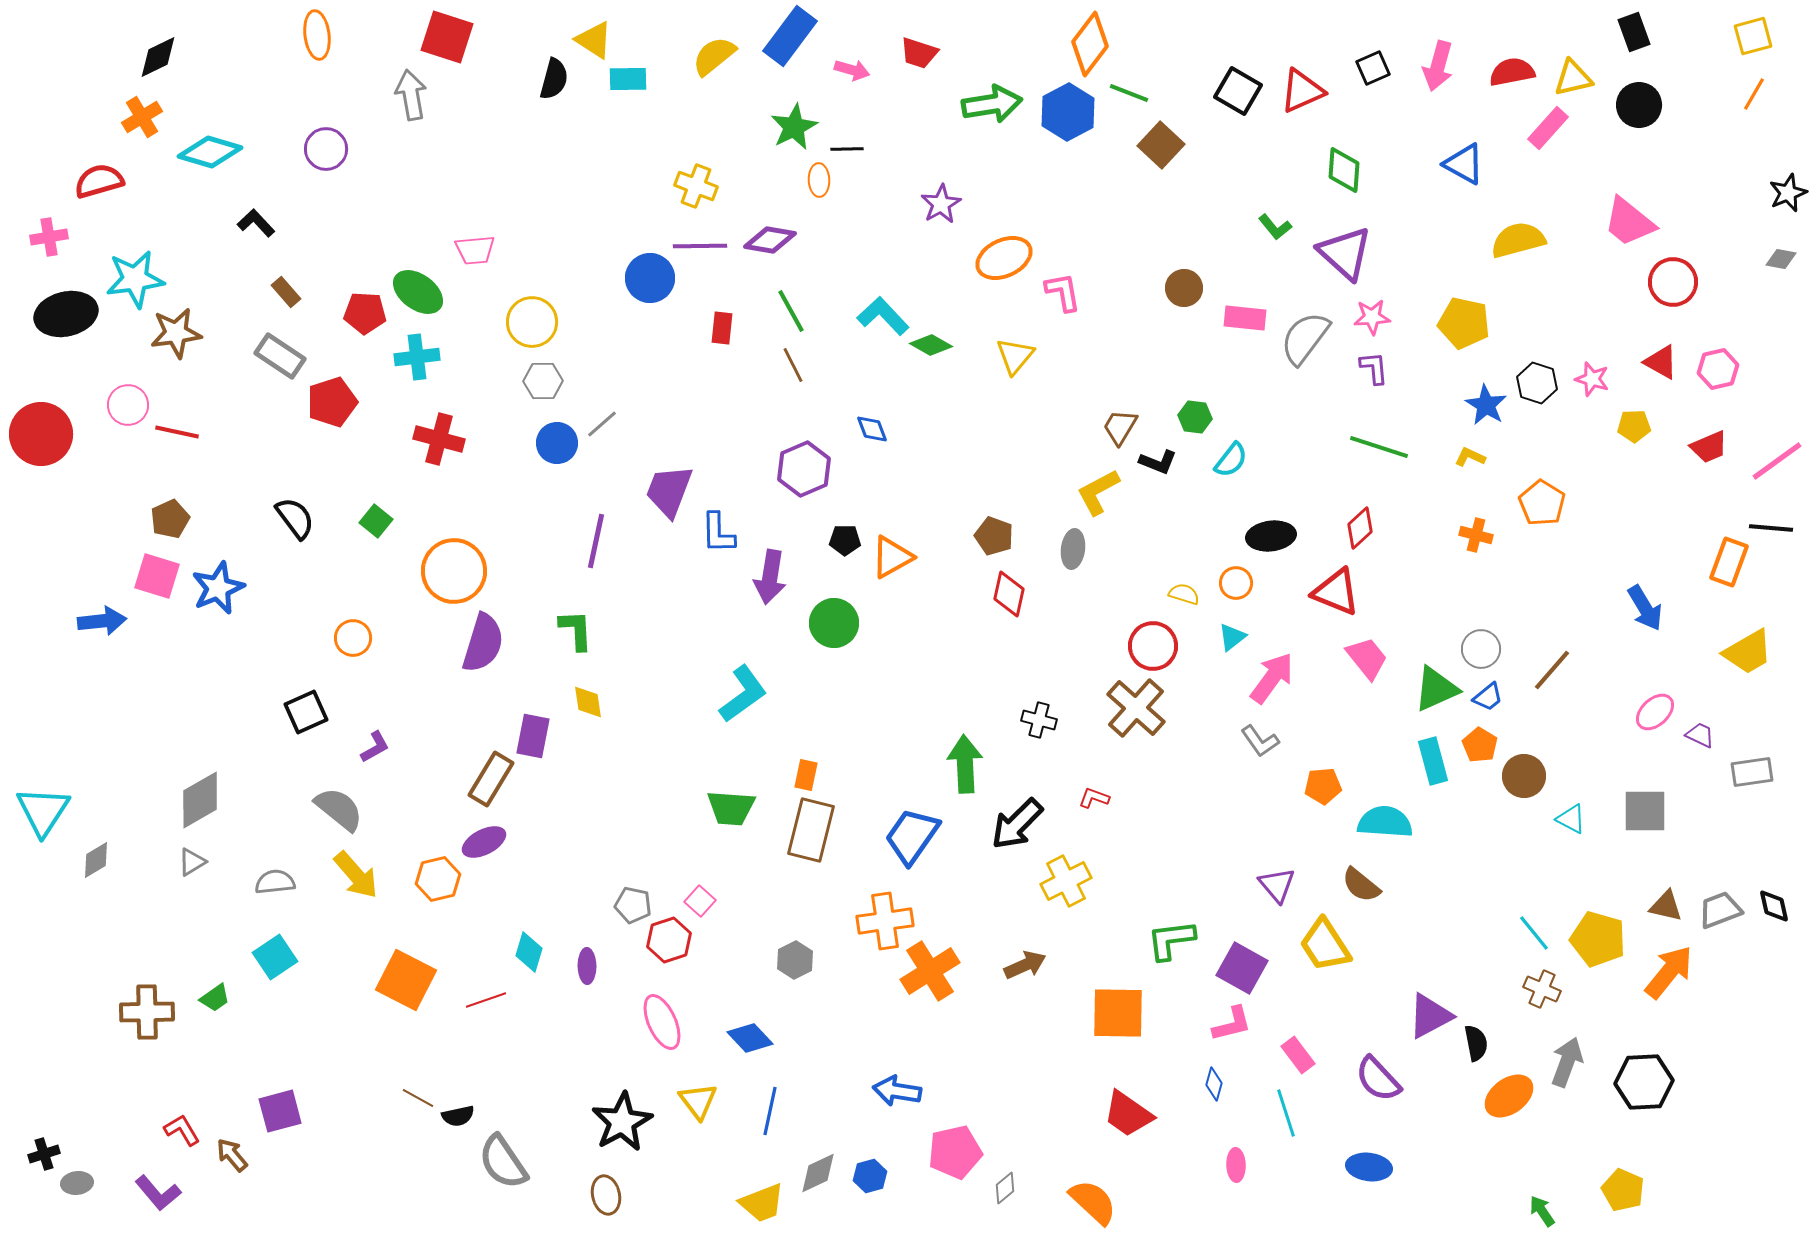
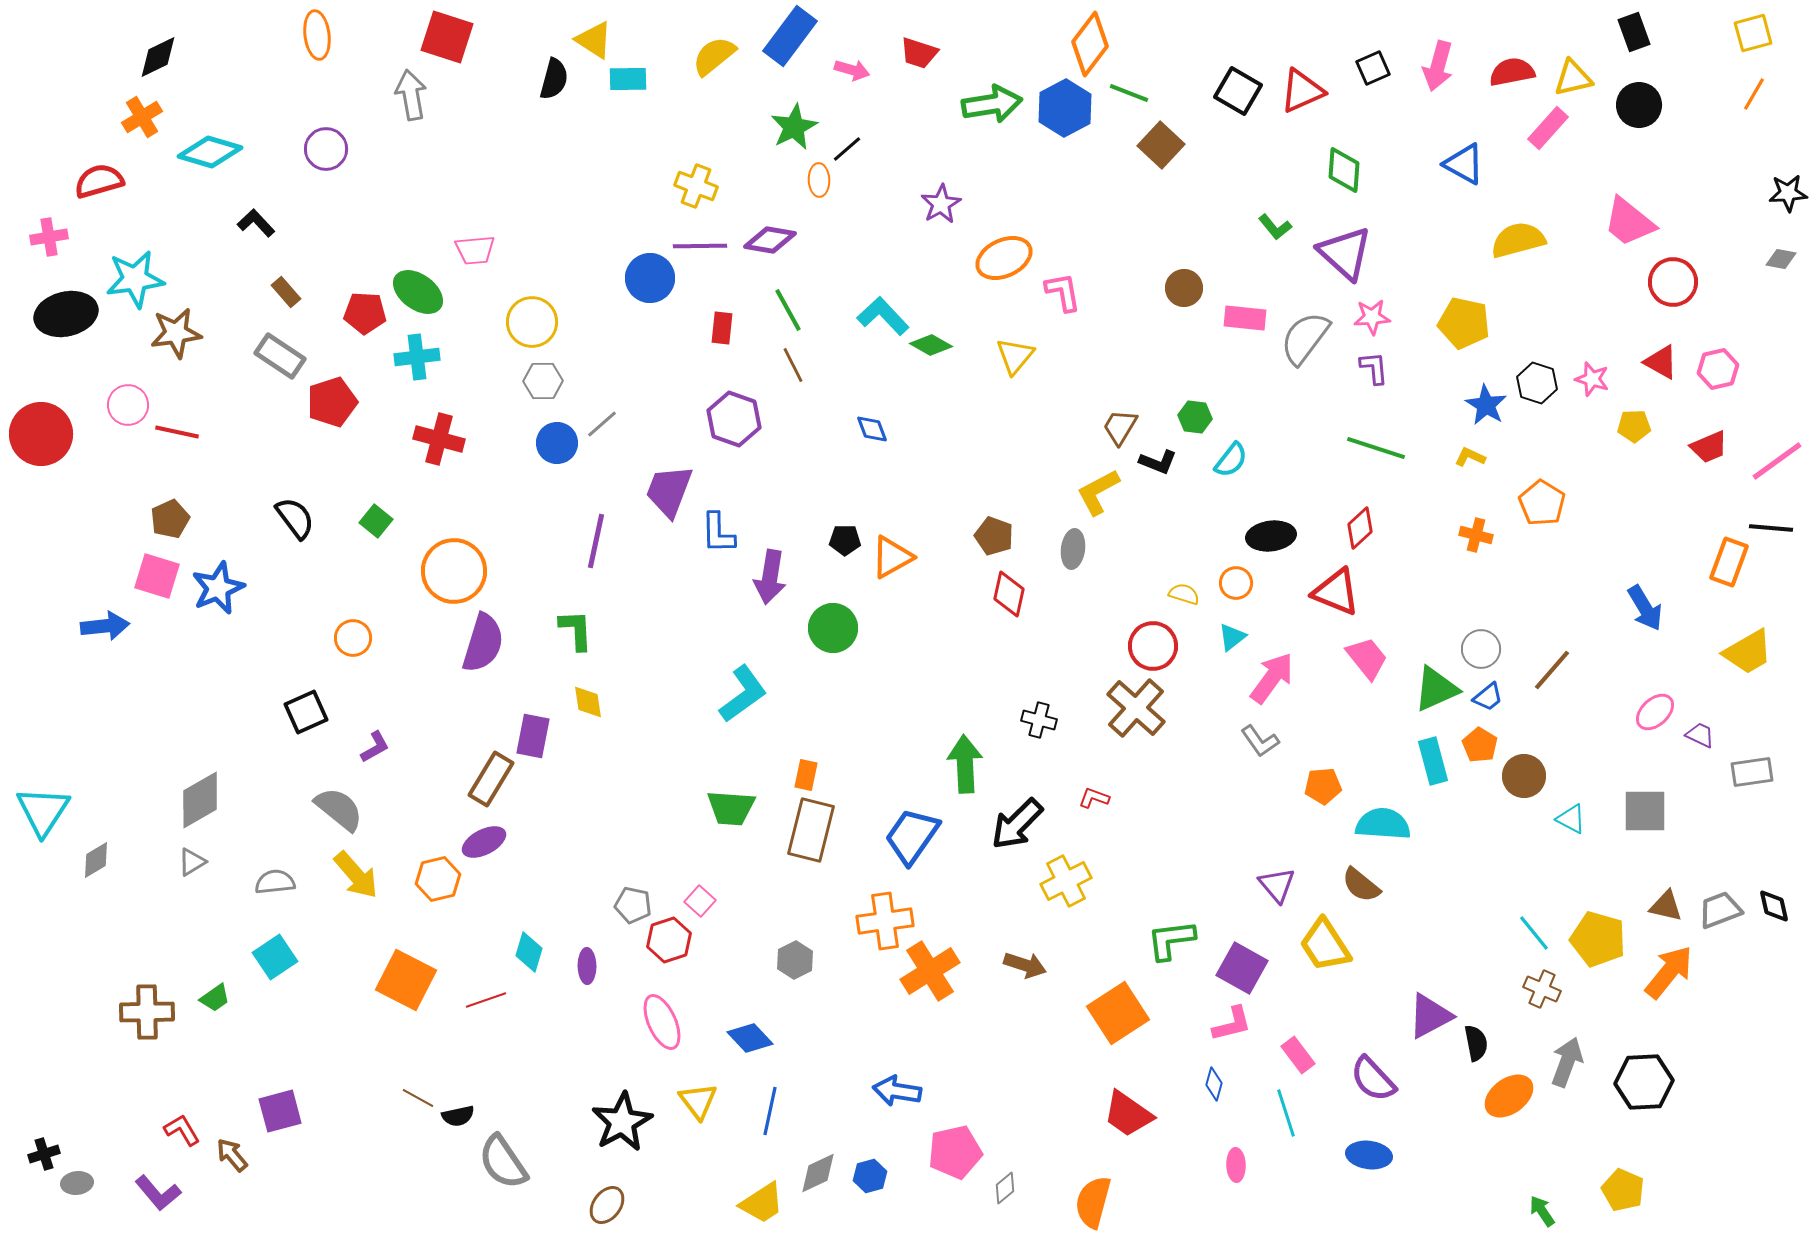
yellow square at (1753, 36): moved 3 px up
blue hexagon at (1068, 112): moved 3 px left, 4 px up
black line at (847, 149): rotated 40 degrees counterclockwise
black star at (1788, 193): rotated 18 degrees clockwise
green line at (791, 311): moved 3 px left, 1 px up
green line at (1379, 447): moved 3 px left, 1 px down
purple hexagon at (804, 469): moved 70 px left, 50 px up; rotated 18 degrees counterclockwise
blue arrow at (102, 621): moved 3 px right, 5 px down
green circle at (834, 623): moved 1 px left, 5 px down
cyan semicircle at (1385, 822): moved 2 px left, 2 px down
brown arrow at (1025, 965): rotated 42 degrees clockwise
orange square at (1118, 1013): rotated 34 degrees counterclockwise
purple semicircle at (1378, 1079): moved 5 px left
blue ellipse at (1369, 1167): moved 12 px up
brown ellipse at (606, 1195): moved 1 px right, 10 px down; rotated 48 degrees clockwise
orange semicircle at (1093, 1202): rotated 118 degrees counterclockwise
yellow trapezoid at (762, 1203): rotated 12 degrees counterclockwise
